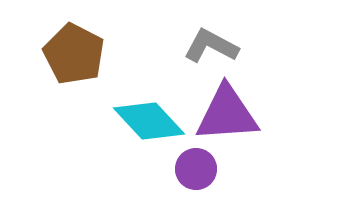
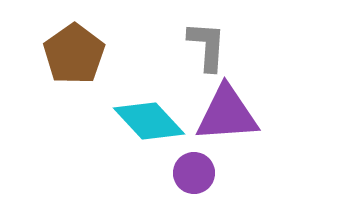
gray L-shape: moved 4 px left; rotated 66 degrees clockwise
brown pentagon: rotated 10 degrees clockwise
purple circle: moved 2 px left, 4 px down
